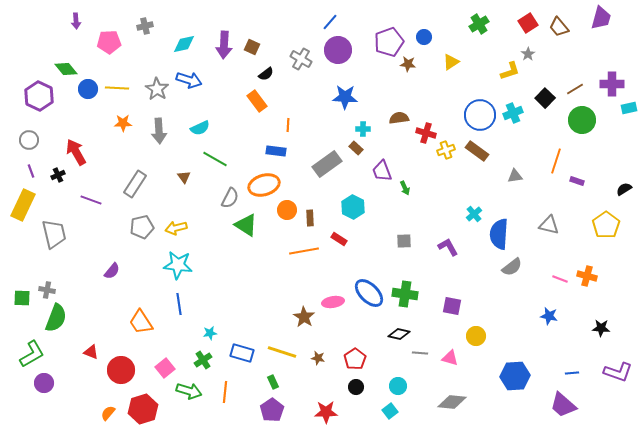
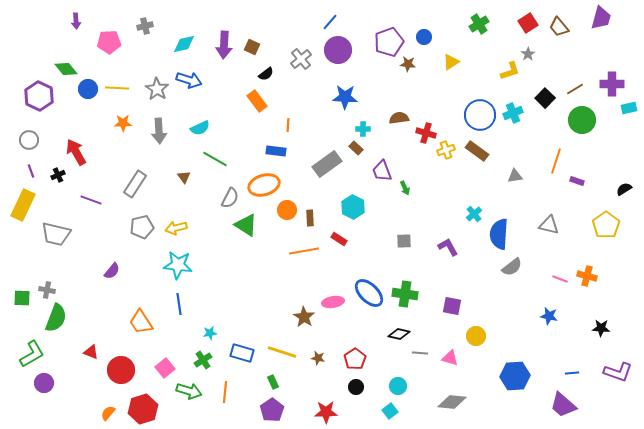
gray cross at (301, 59): rotated 20 degrees clockwise
gray trapezoid at (54, 234): moved 2 px right; rotated 116 degrees clockwise
